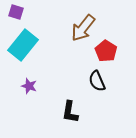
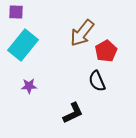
purple square: rotated 14 degrees counterclockwise
brown arrow: moved 1 px left, 5 px down
red pentagon: rotated 10 degrees clockwise
purple star: rotated 21 degrees counterclockwise
black L-shape: moved 3 px right, 1 px down; rotated 125 degrees counterclockwise
